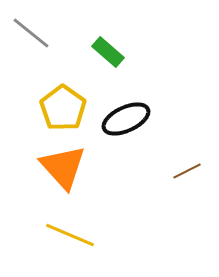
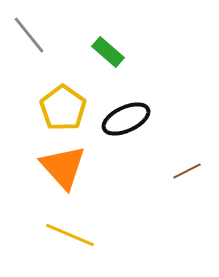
gray line: moved 2 px left, 2 px down; rotated 12 degrees clockwise
